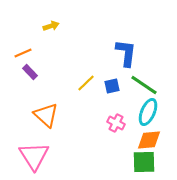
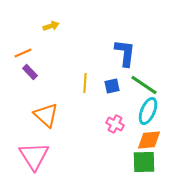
blue L-shape: moved 1 px left
yellow line: moved 1 px left; rotated 42 degrees counterclockwise
cyan ellipse: moved 1 px up
pink cross: moved 1 px left, 1 px down
